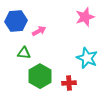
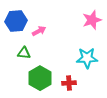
pink star: moved 7 px right, 3 px down
cyan star: rotated 25 degrees counterclockwise
green hexagon: moved 2 px down
